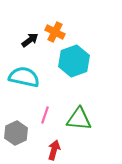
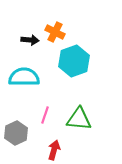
black arrow: rotated 42 degrees clockwise
cyan semicircle: rotated 12 degrees counterclockwise
